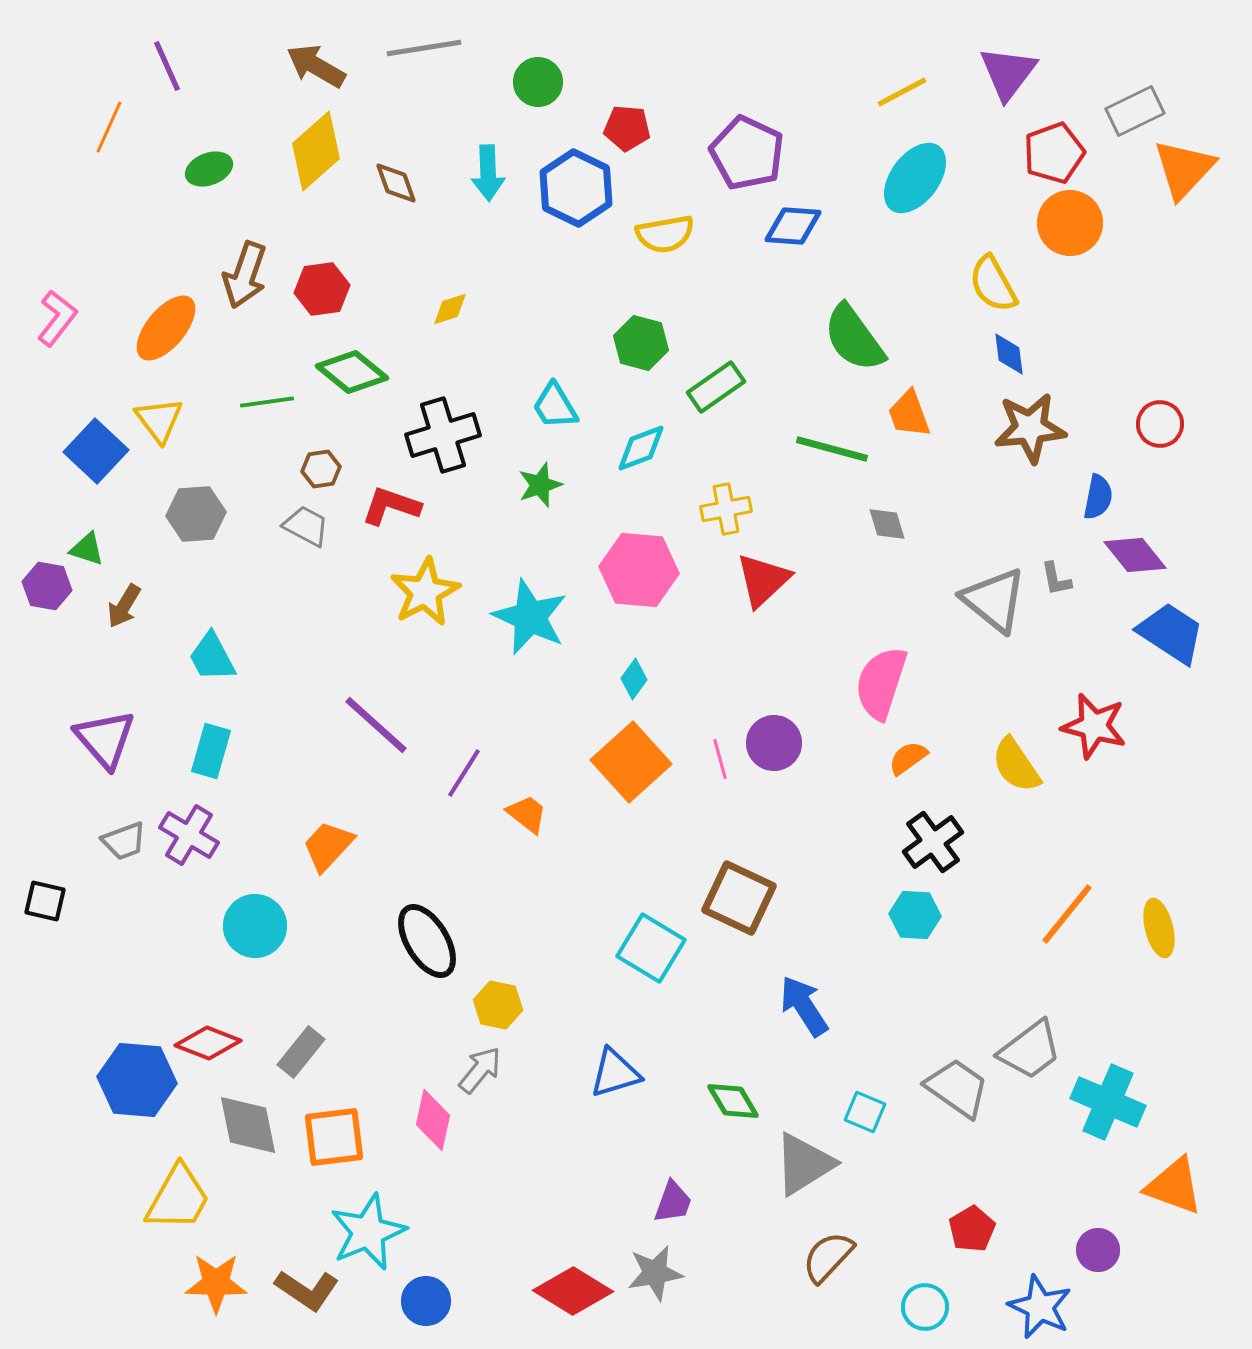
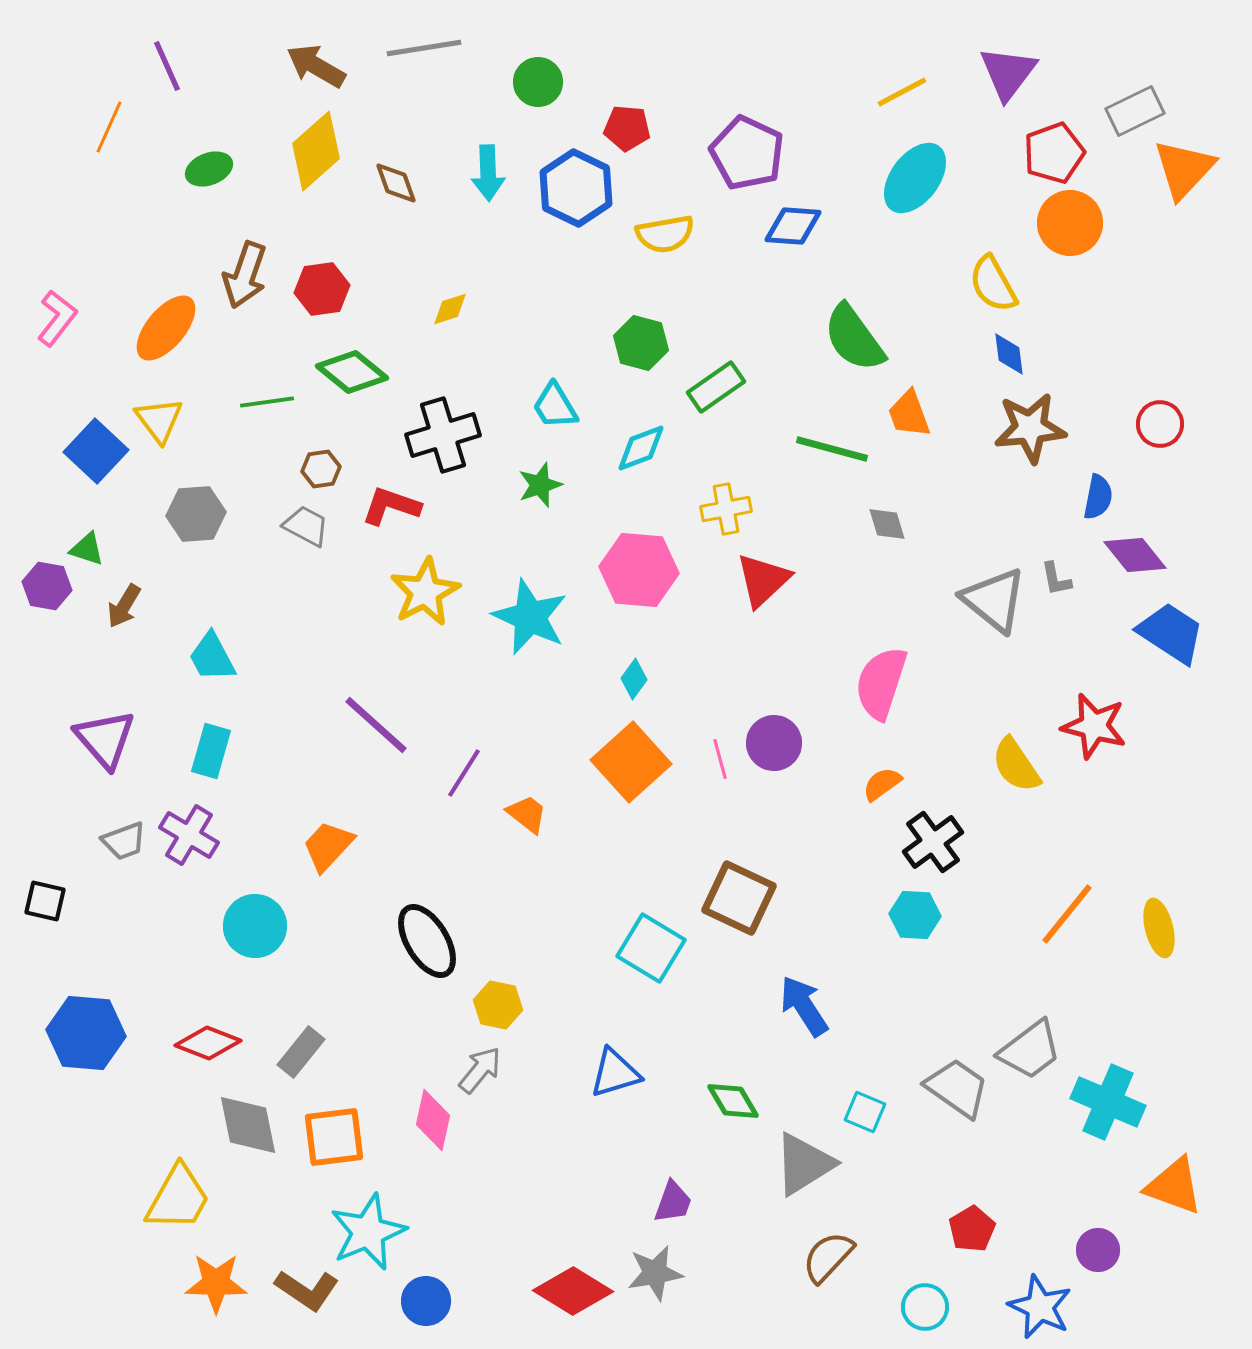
orange semicircle at (908, 758): moved 26 px left, 26 px down
blue hexagon at (137, 1080): moved 51 px left, 47 px up
